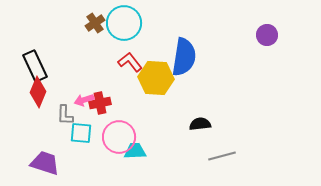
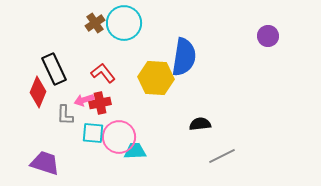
purple circle: moved 1 px right, 1 px down
red L-shape: moved 27 px left, 11 px down
black rectangle: moved 19 px right, 3 px down
cyan square: moved 12 px right
gray line: rotated 12 degrees counterclockwise
